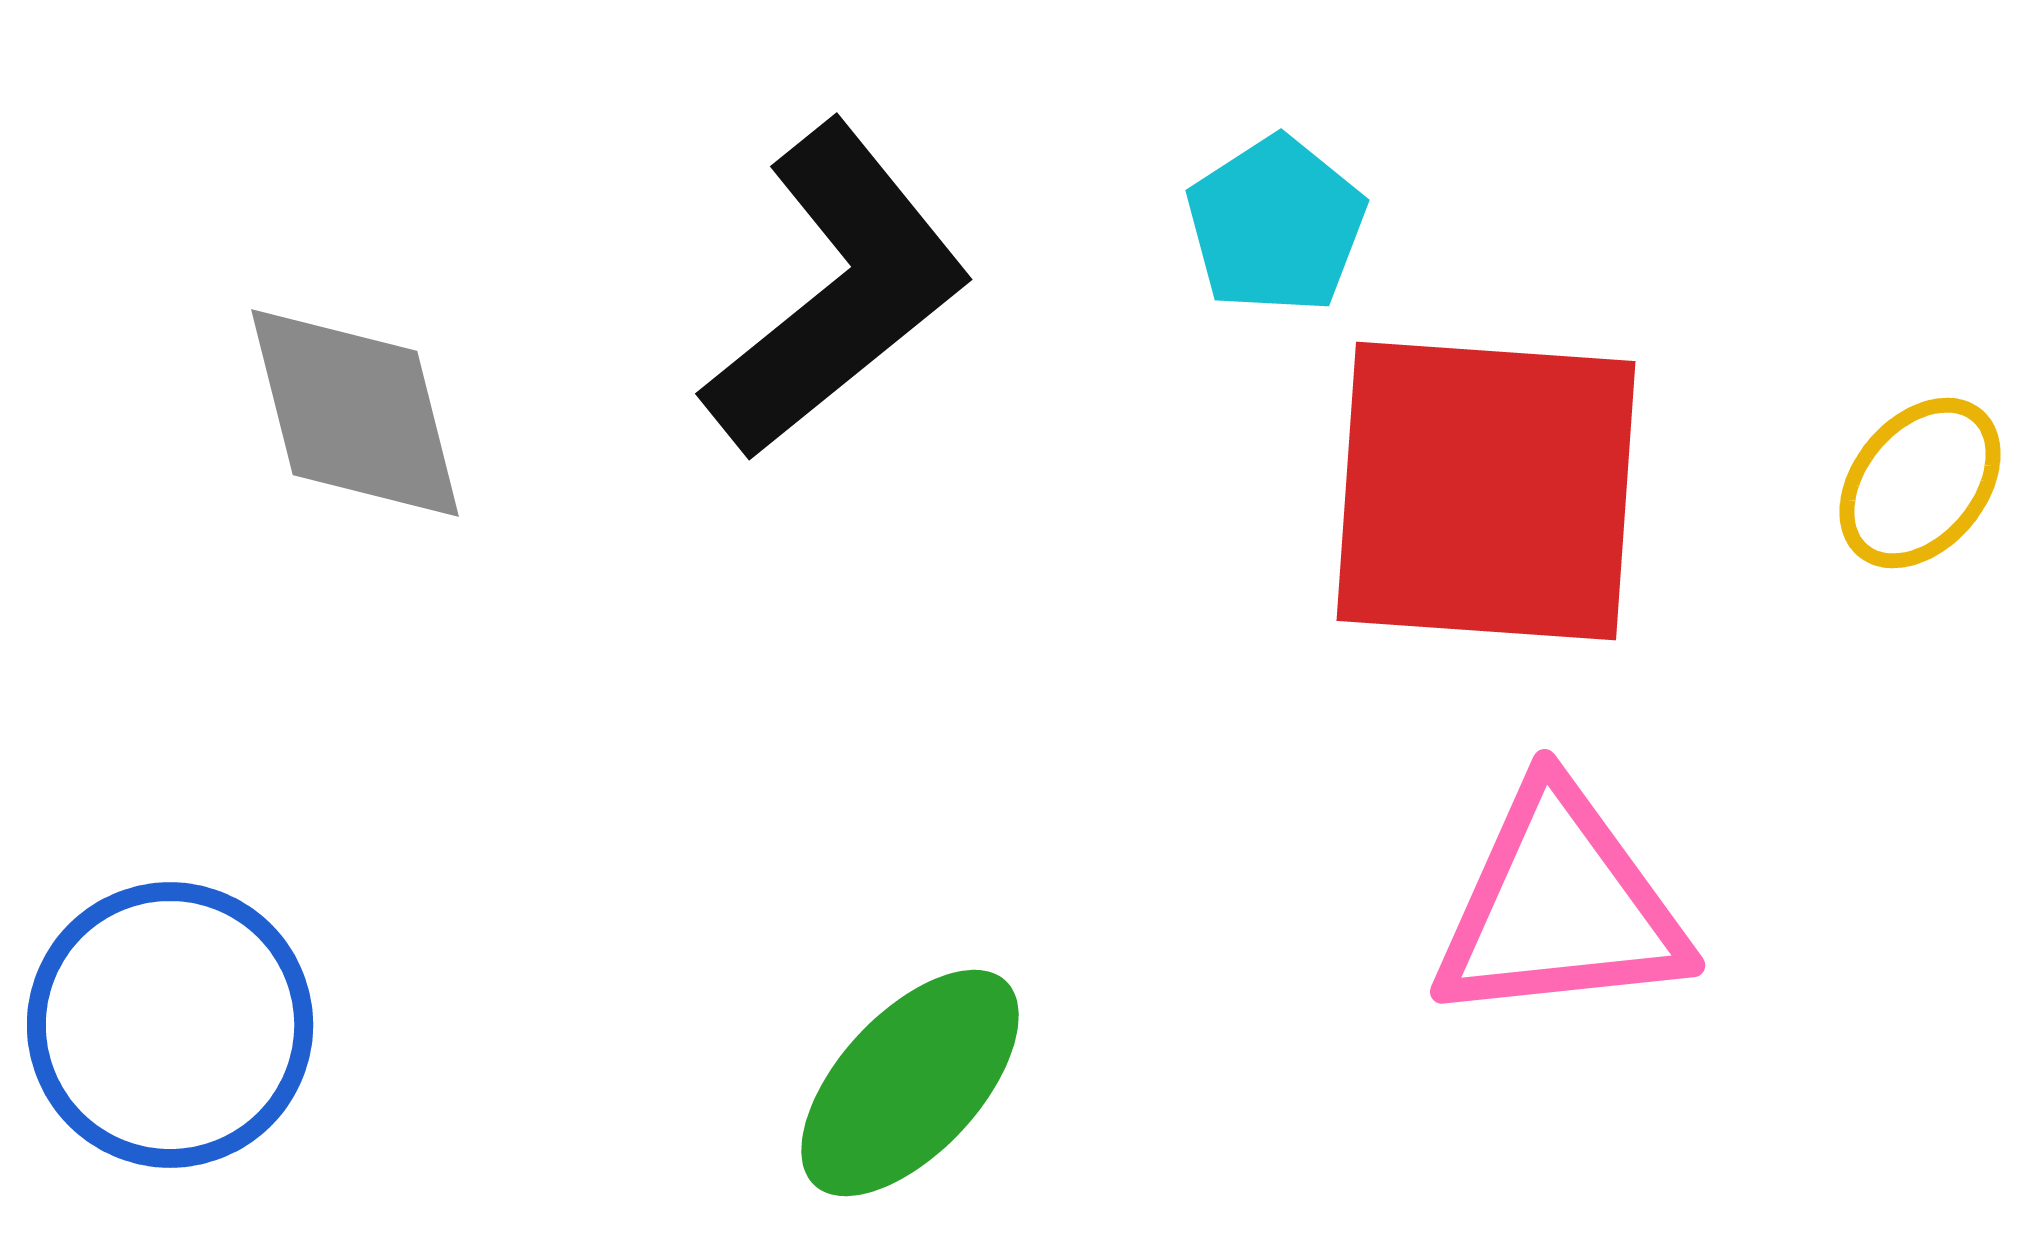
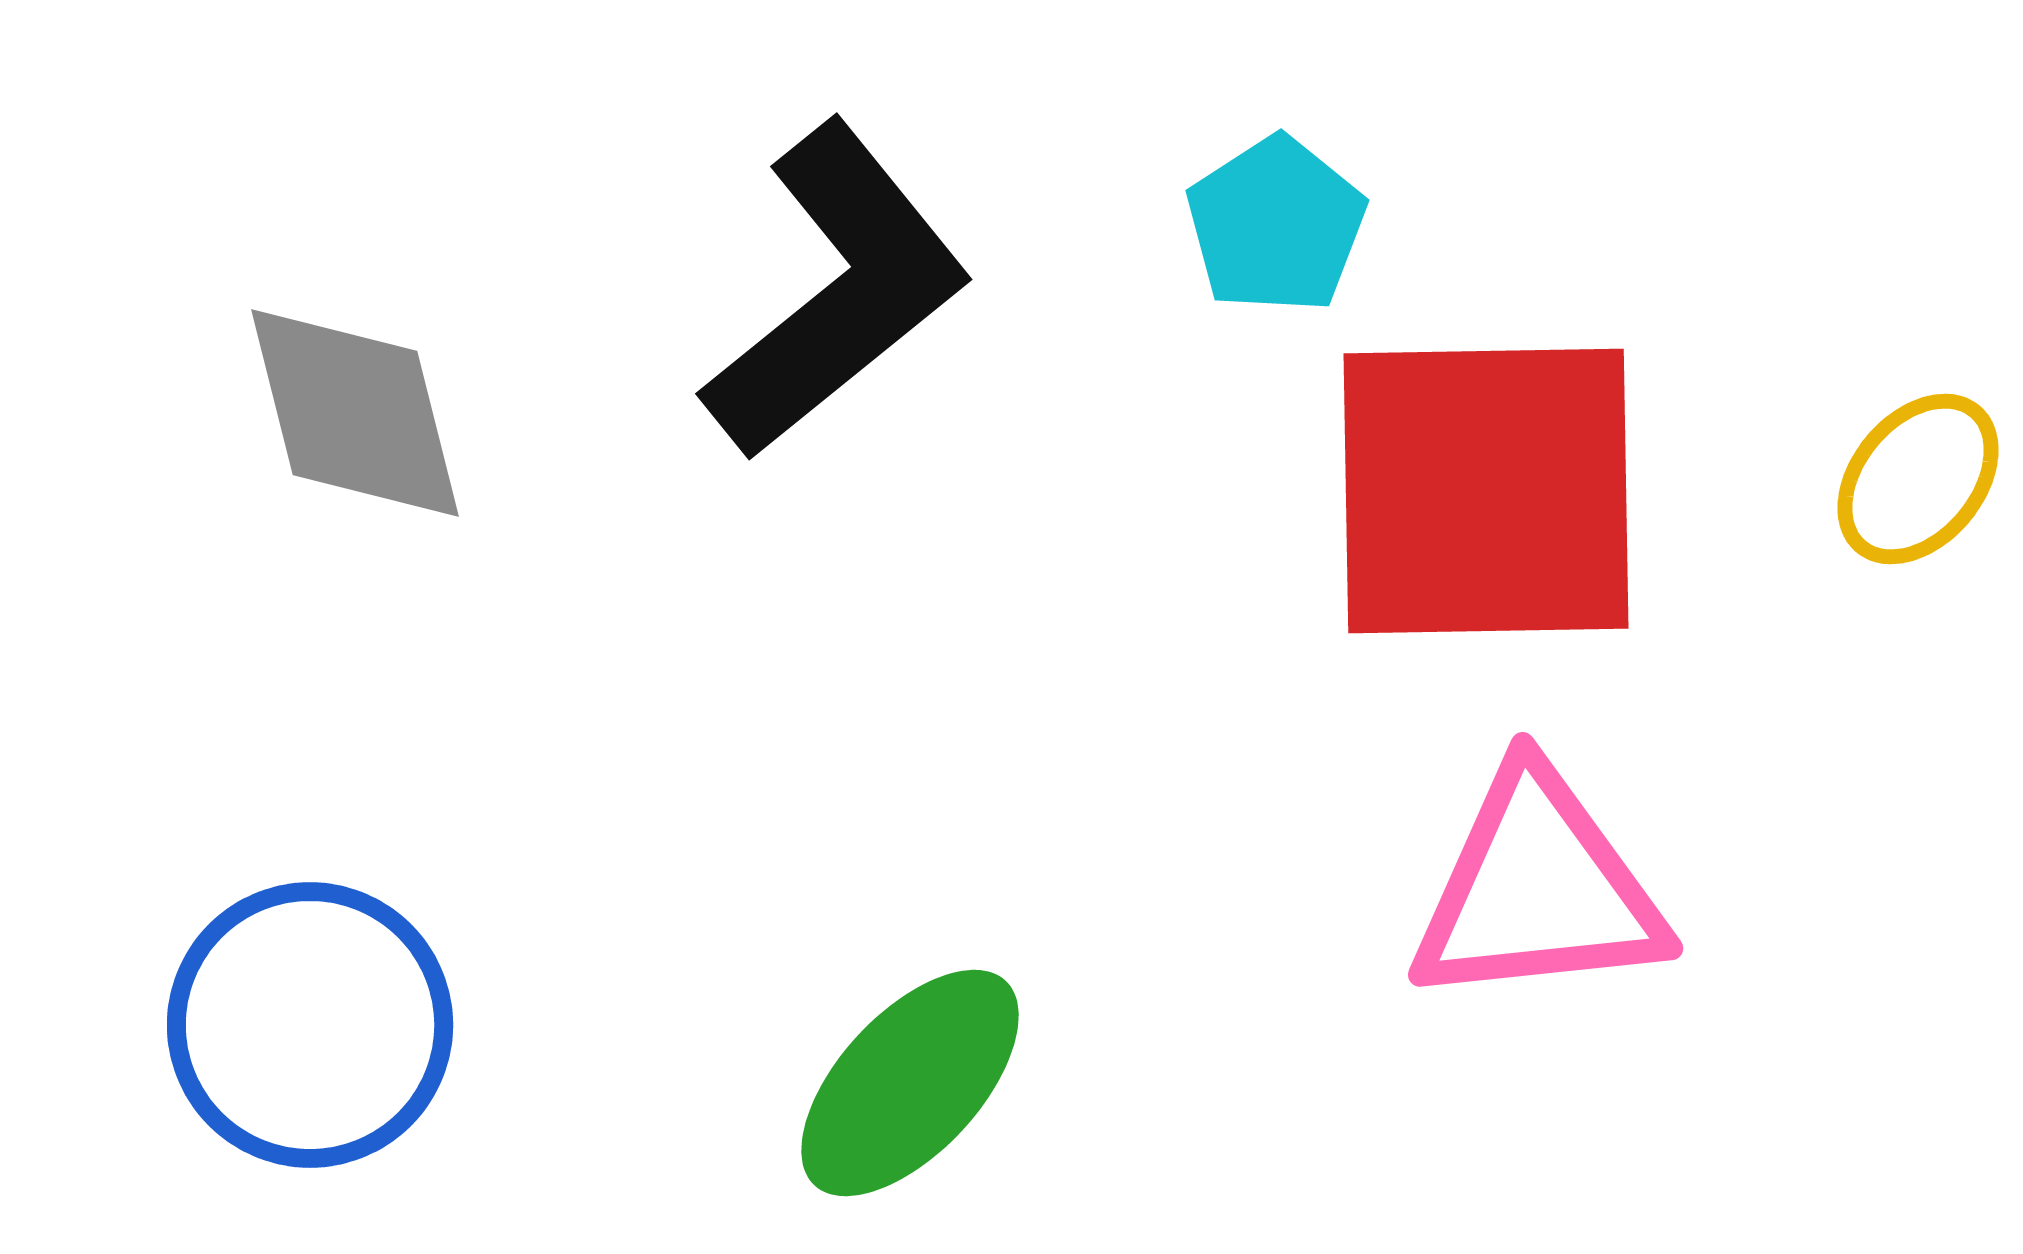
yellow ellipse: moved 2 px left, 4 px up
red square: rotated 5 degrees counterclockwise
pink triangle: moved 22 px left, 17 px up
blue circle: moved 140 px right
